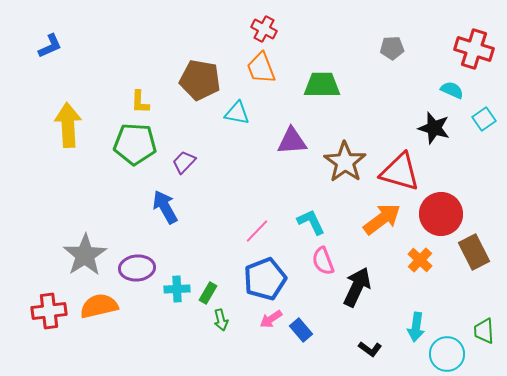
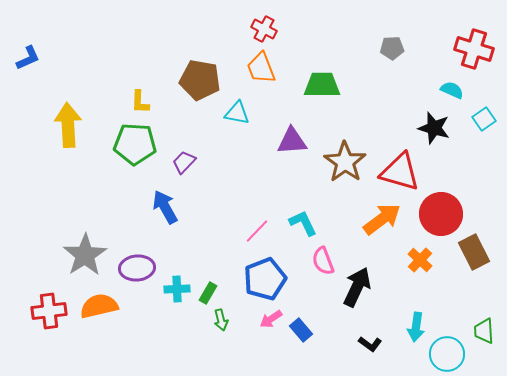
blue L-shape at (50, 46): moved 22 px left, 12 px down
cyan L-shape at (311, 222): moved 8 px left, 1 px down
black L-shape at (370, 349): moved 5 px up
